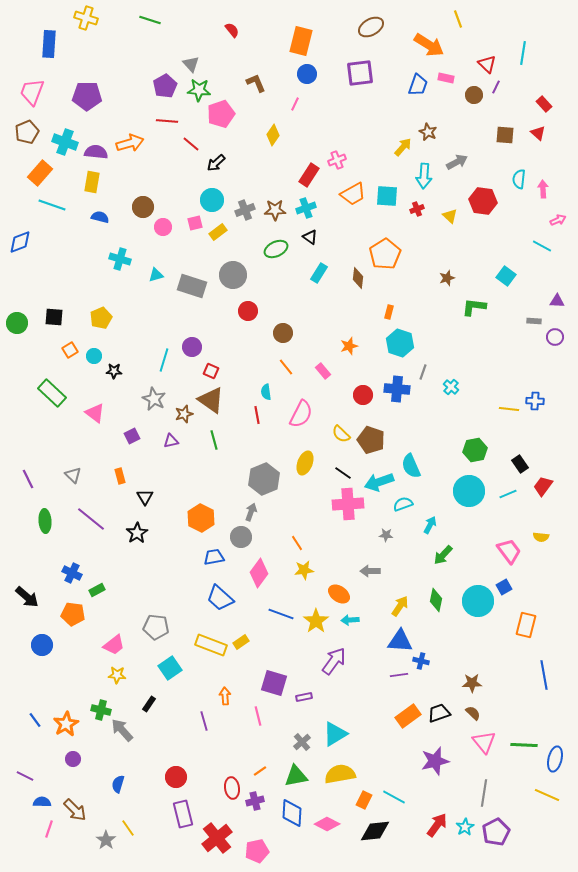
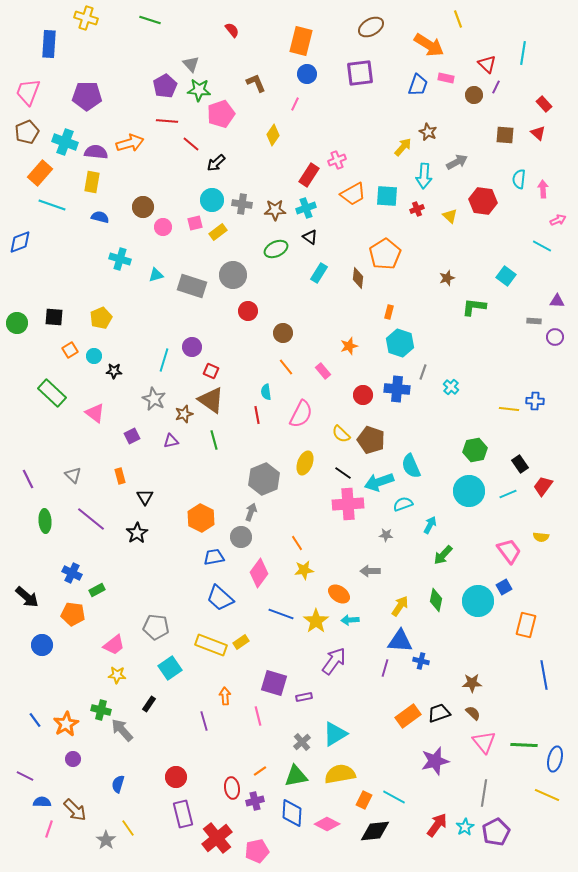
pink trapezoid at (32, 92): moved 4 px left
gray cross at (245, 210): moved 3 px left, 6 px up; rotated 30 degrees clockwise
purple line at (399, 675): moved 14 px left, 7 px up; rotated 66 degrees counterclockwise
